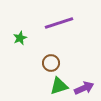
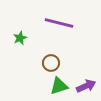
purple line: rotated 32 degrees clockwise
purple arrow: moved 2 px right, 2 px up
